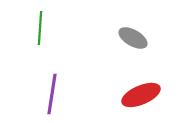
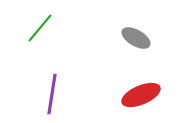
green line: rotated 36 degrees clockwise
gray ellipse: moved 3 px right
